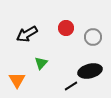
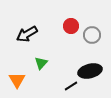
red circle: moved 5 px right, 2 px up
gray circle: moved 1 px left, 2 px up
